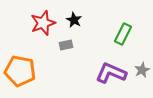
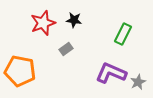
black star: rotated 21 degrees counterclockwise
gray rectangle: moved 4 px down; rotated 24 degrees counterclockwise
gray star: moved 4 px left, 12 px down
